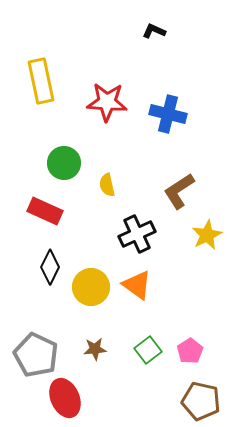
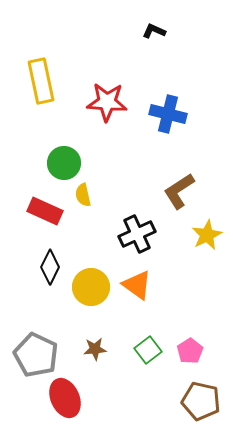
yellow semicircle: moved 24 px left, 10 px down
